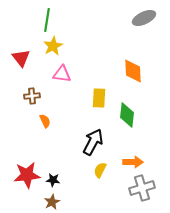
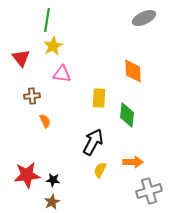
gray cross: moved 7 px right, 3 px down
